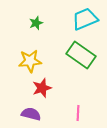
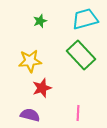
cyan trapezoid: rotated 8 degrees clockwise
green star: moved 4 px right, 2 px up
green rectangle: rotated 12 degrees clockwise
purple semicircle: moved 1 px left, 1 px down
